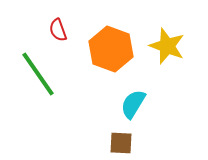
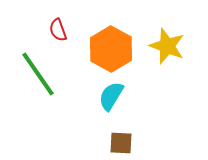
orange hexagon: rotated 9 degrees clockwise
cyan semicircle: moved 22 px left, 8 px up
